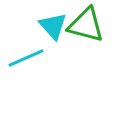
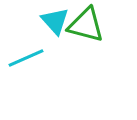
cyan triangle: moved 2 px right, 5 px up
